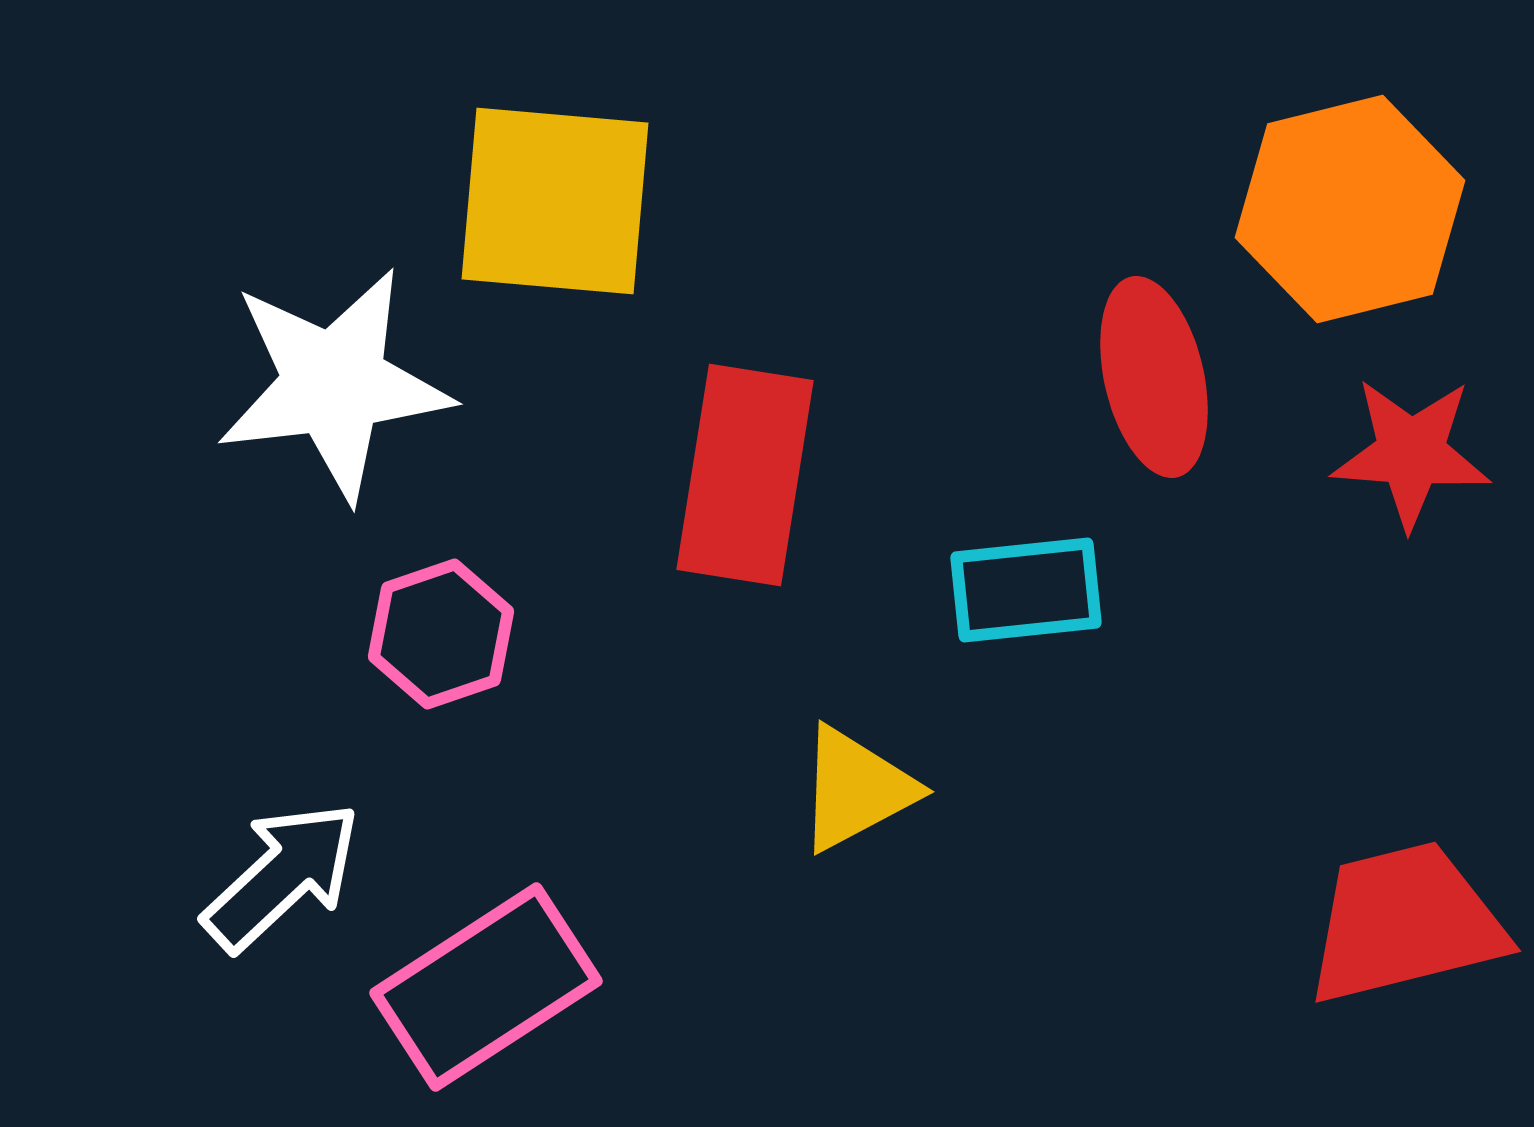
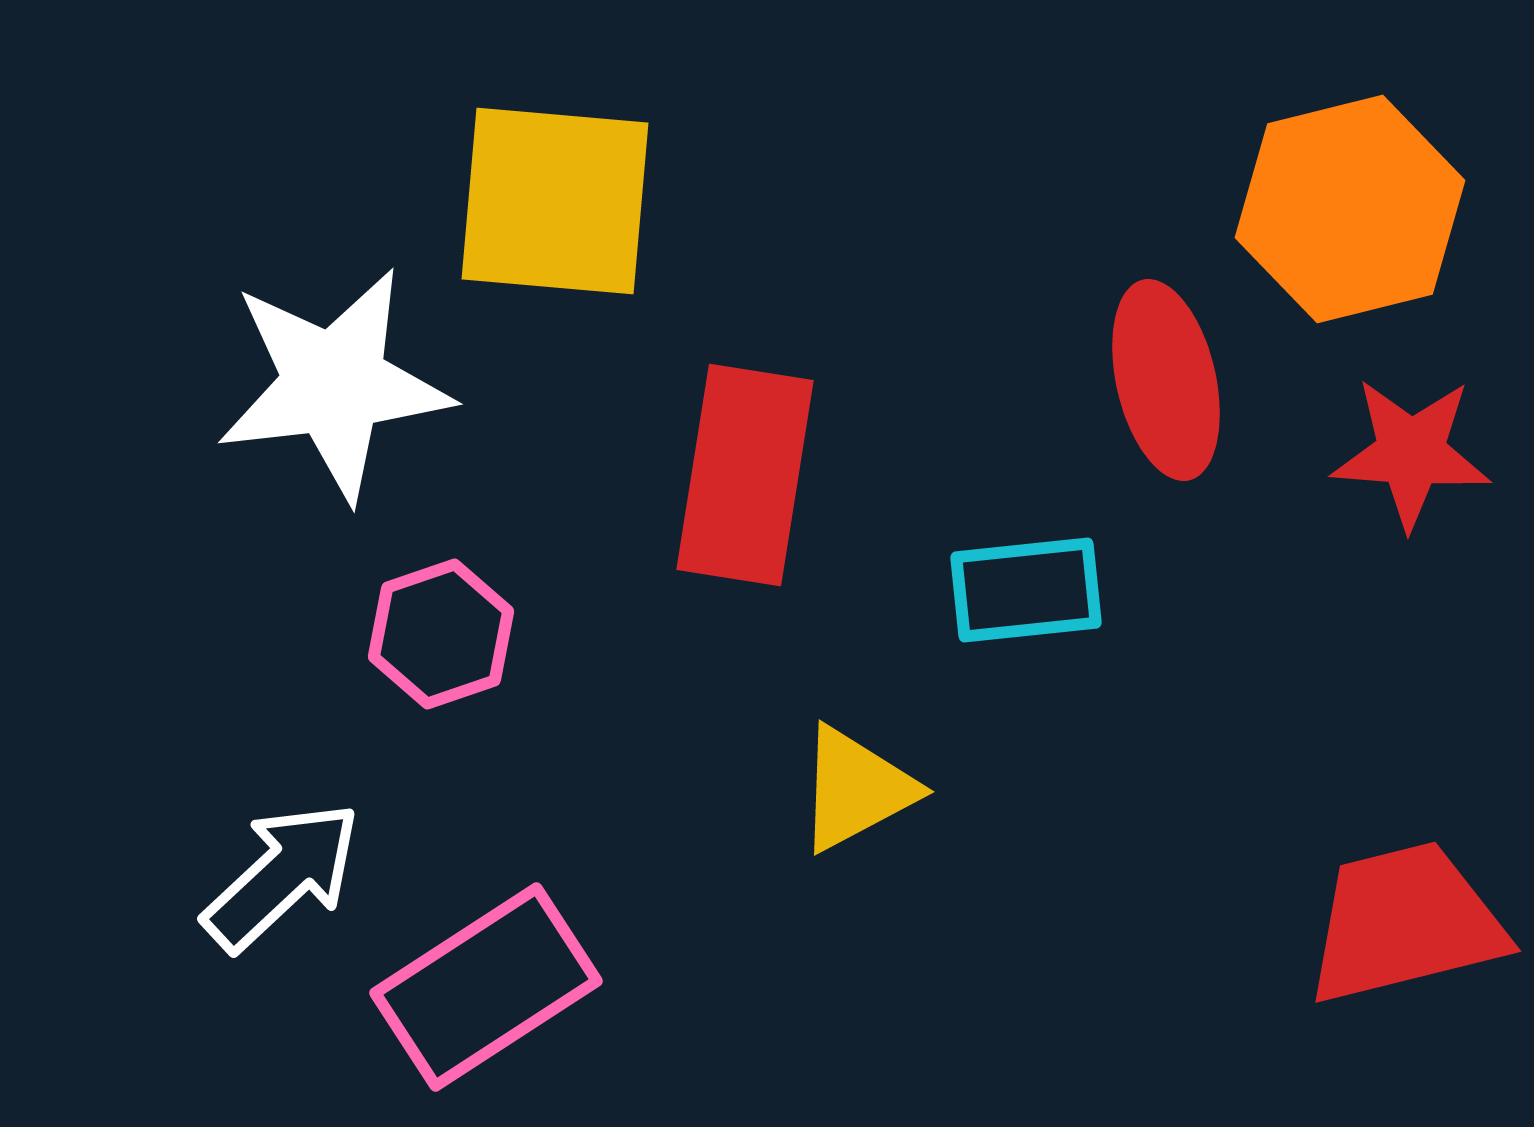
red ellipse: moved 12 px right, 3 px down
